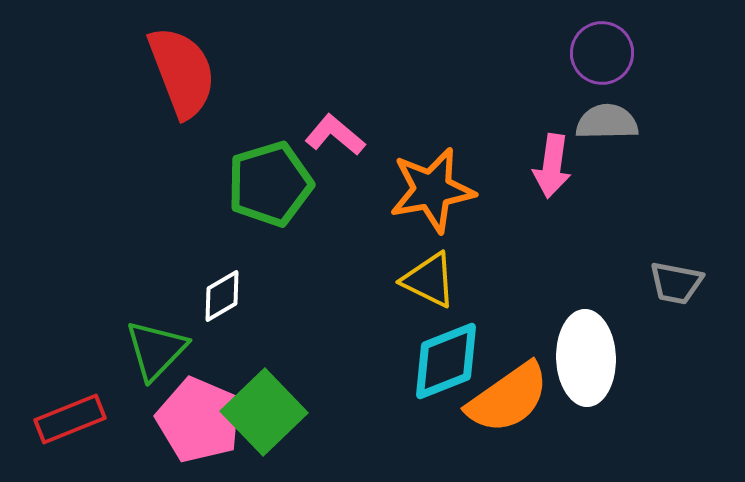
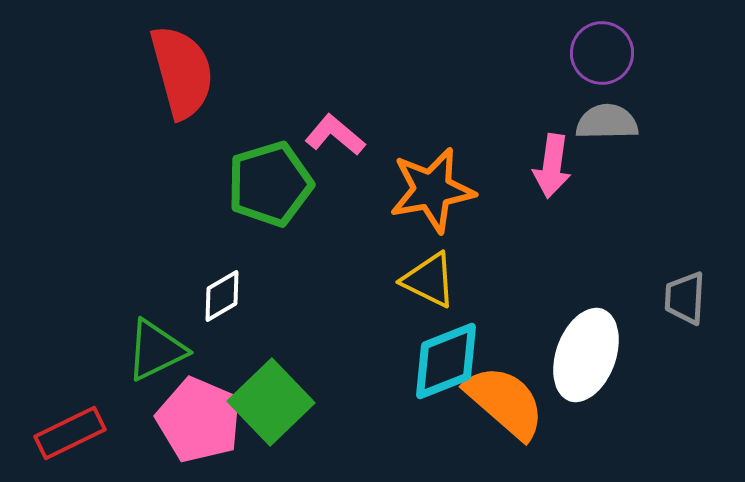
red semicircle: rotated 6 degrees clockwise
gray trapezoid: moved 9 px right, 15 px down; rotated 82 degrees clockwise
green triangle: rotated 20 degrees clockwise
white ellipse: moved 3 px up; rotated 22 degrees clockwise
orange semicircle: moved 3 px left, 4 px down; rotated 104 degrees counterclockwise
green square: moved 7 px right, 10 px up
red rectangle: moved 14 px down; rotated 4 degrees counterclockwise
